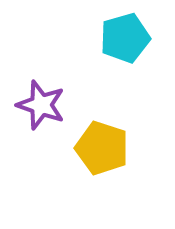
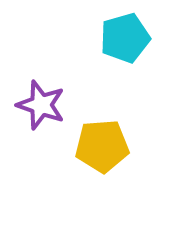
yellow pentagon: moved 2 px up; rotated 22 degrees counterclockwise
